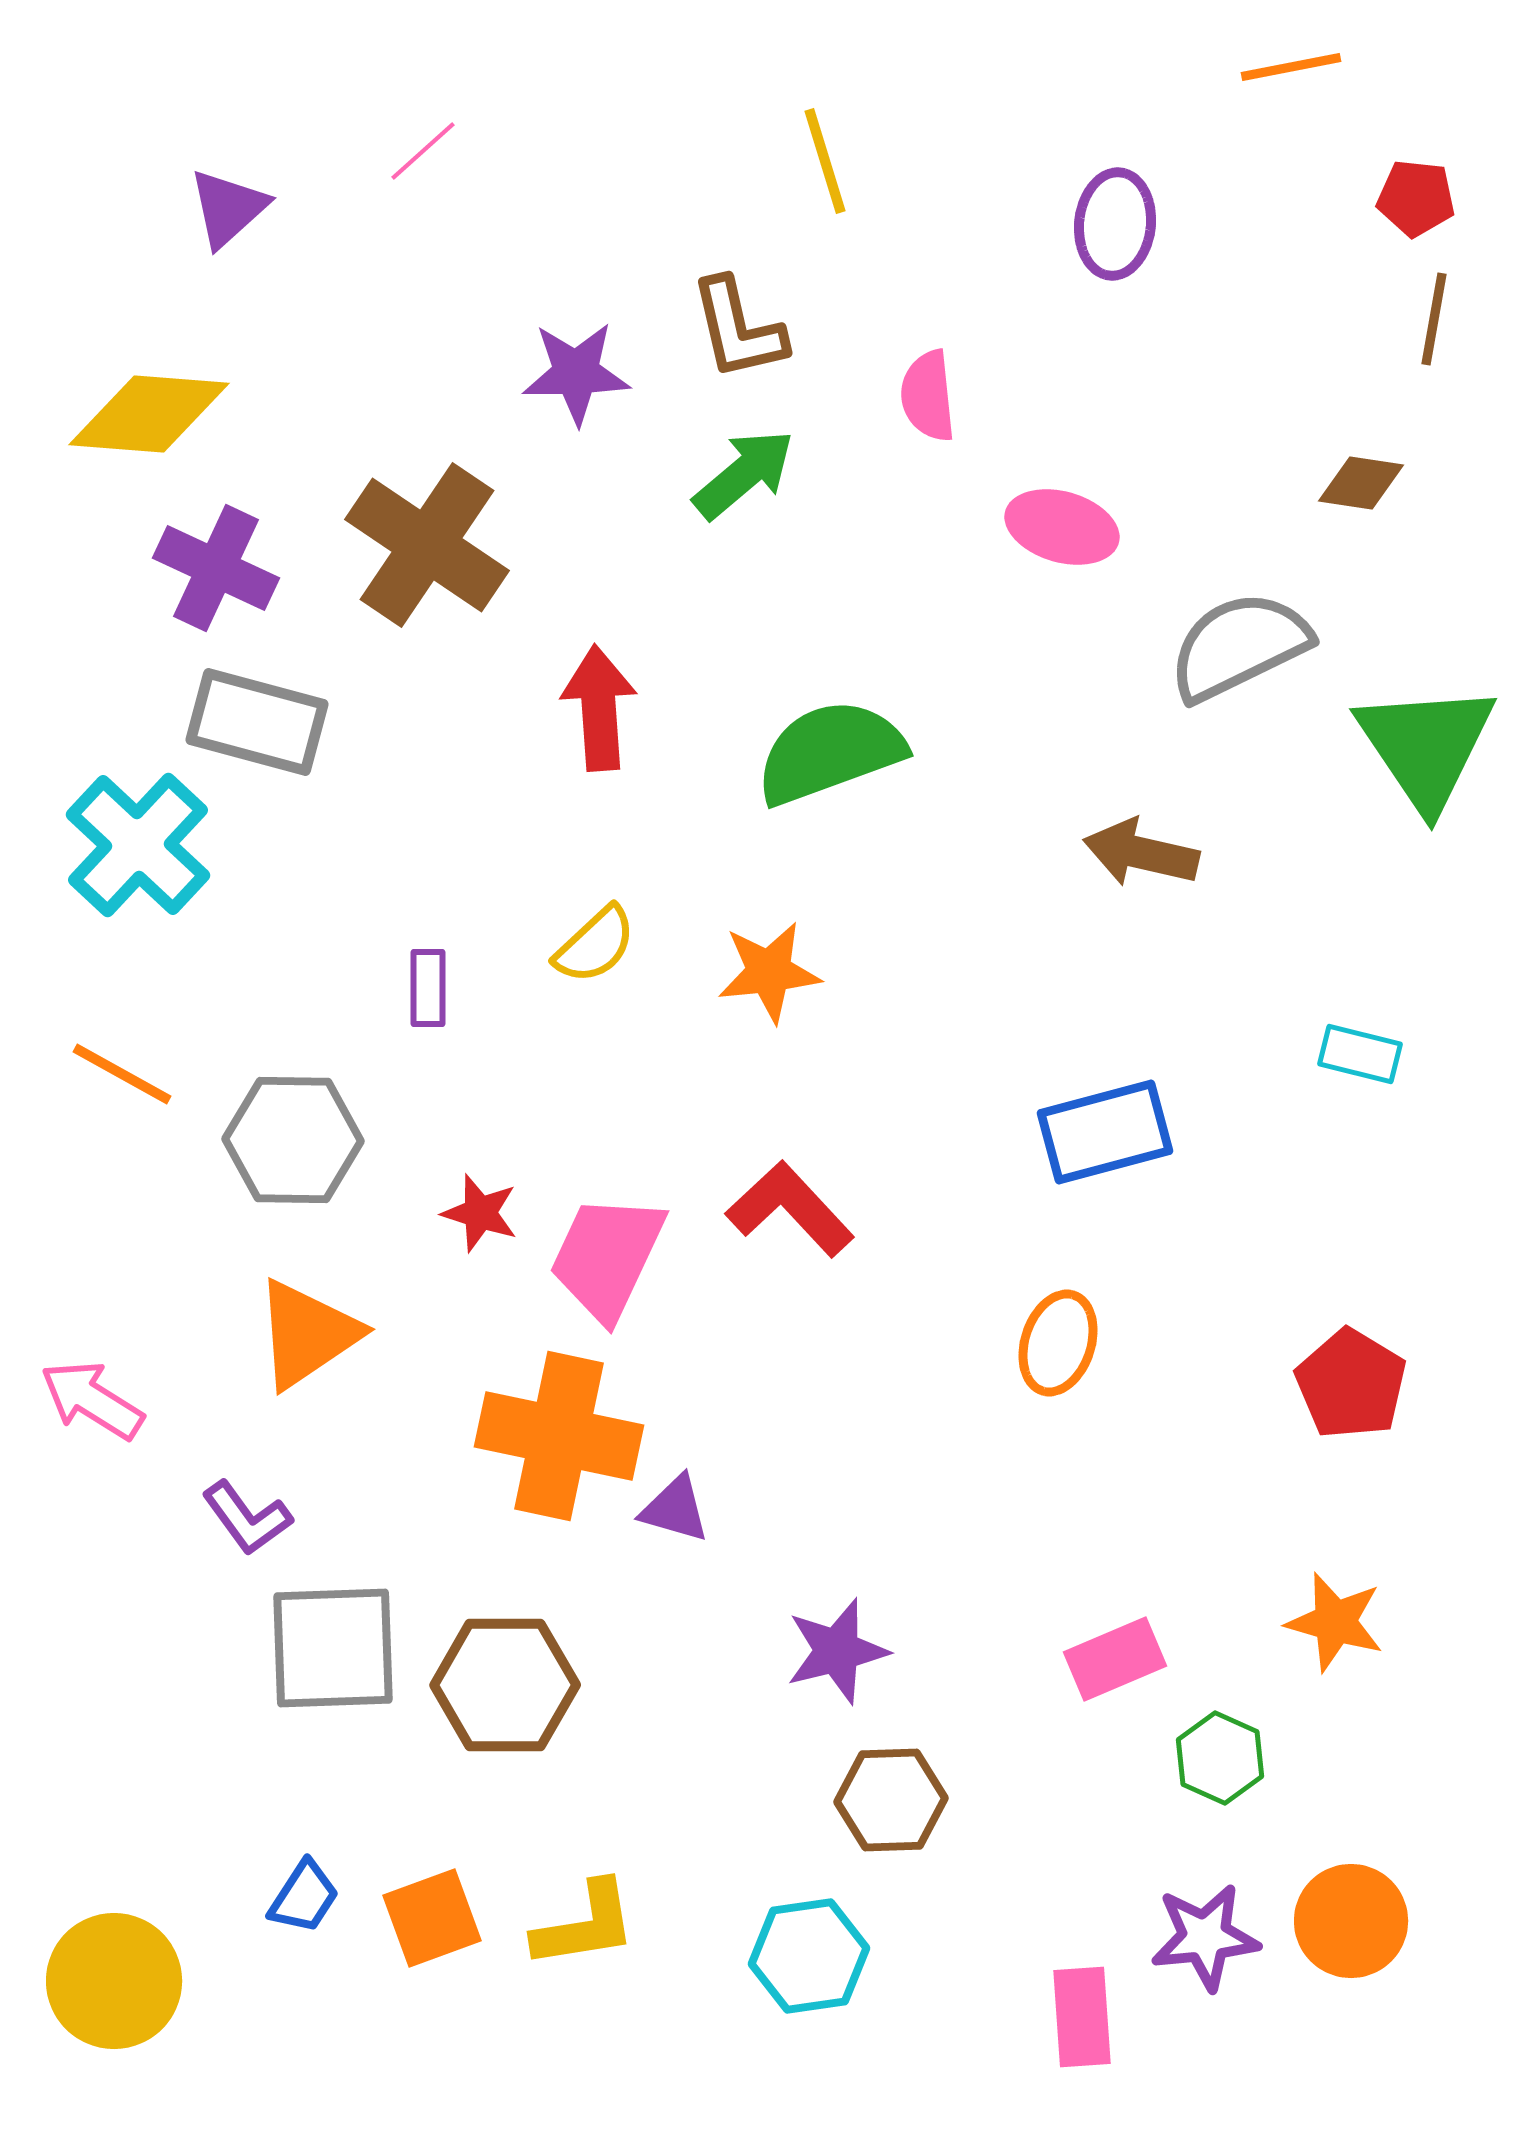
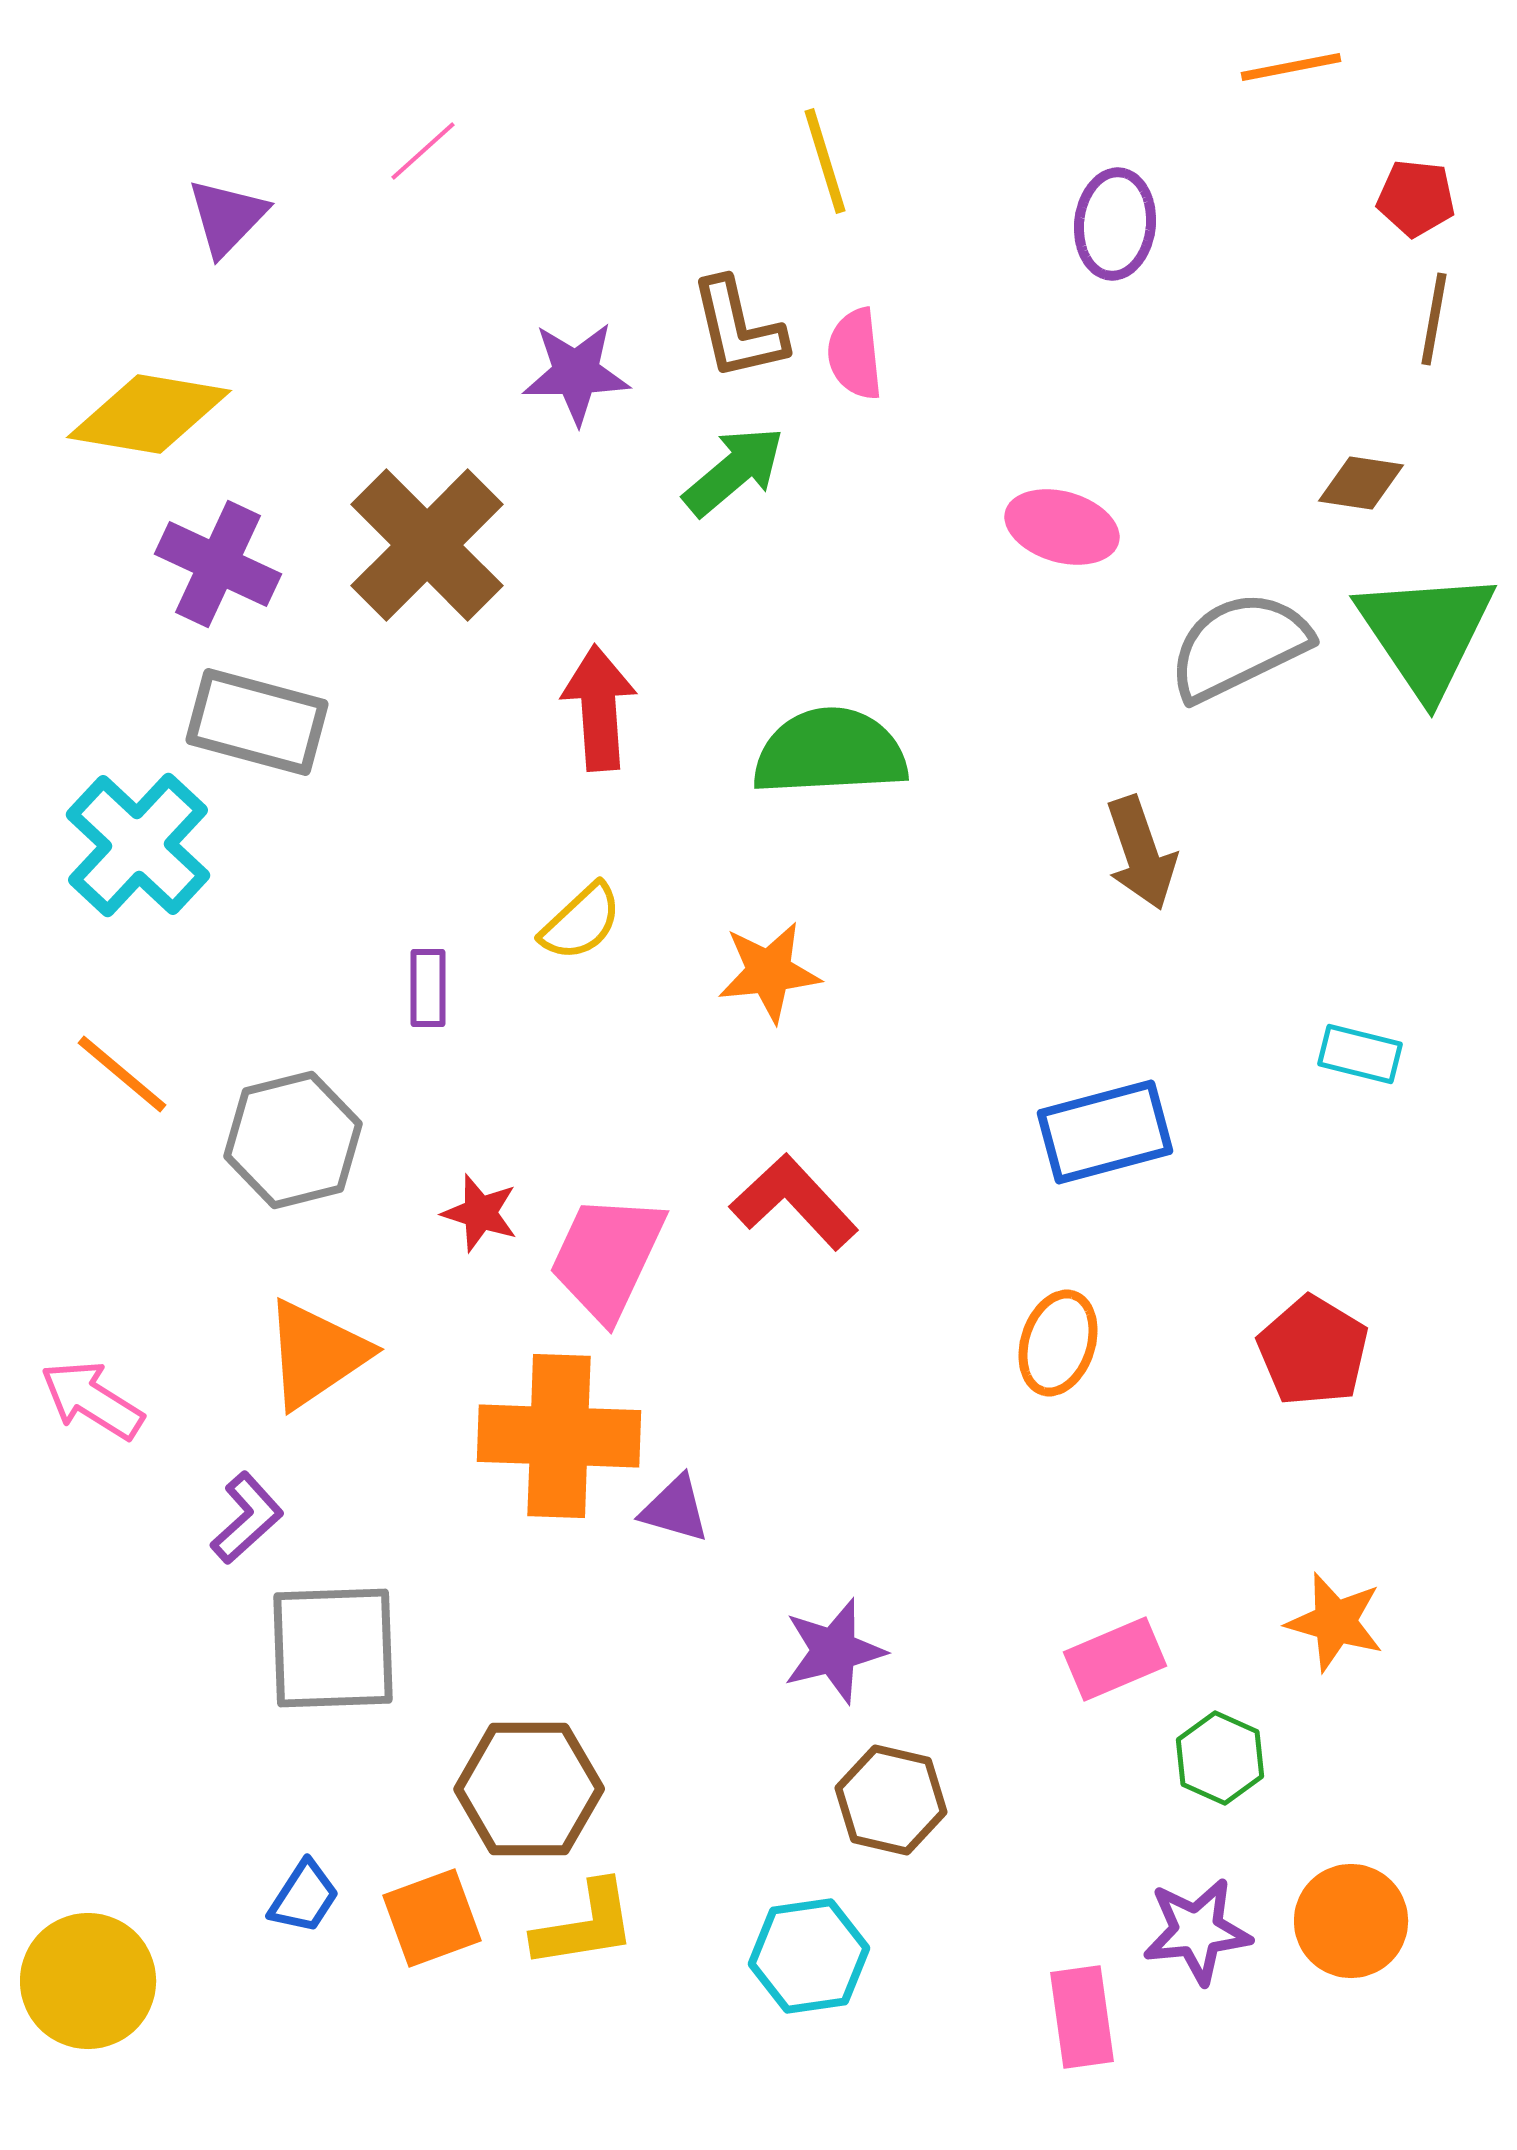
purple triangle at (228, 208): moved 1 px left, 9 px down; rotated 4 degrees counterclockwise
pink semicircle at (928, 396): moved 73 px left, 42 px up
yellow diamond at (149, 414): rotated 5 degrees clockwise
green arrow at (744, 474): moved 10 px left, 3 px up
brown cross at (427, 545): rotated 11 degrees clockwise
purple cross at (216, 568): moved 2 px right, 4 px up
green triangle at (1426, 746): moved 113 px up
green semicircle at (830, 752): rotated 17 degrees clockwise
brown arrow at (1141, 853): rotated 122 degrees counterclockwise
yellow semicircle at (595, 945): moved 14 px left, 23 px up
orange line at (122, 1074): rotated 11 degrees clockwise
gray hexagon at (293, 1140): rotated 15 degrees counterclockwise
red L-shape at (790, 1209): moved 4 px right, 7 px up
orange triangle at (307, 1334): moved 9 px right, 20 px down
red pentagon at (1351, 1384): moved 38 px left, 33 px up
orange cross at (559, 1436): rotated 10 degrees counterclockwise
purple L-shape at (247, 1518): rotated 96 degrees counterclockwise
purple star at (837, 1651): moved 3 px left
brown hexagon at (505, 1685): moved 24 px right, 104 px down
brown hexagon at (891, 1800): rotated 15 degrees clockwise
purple star at (1205, 1937): moved 8 px left, 6 px up
yellow circle at (114, 1981): moved 26 px left
pink rectangle at (1082, 2017): rotated 4 degrees counterclockwise
